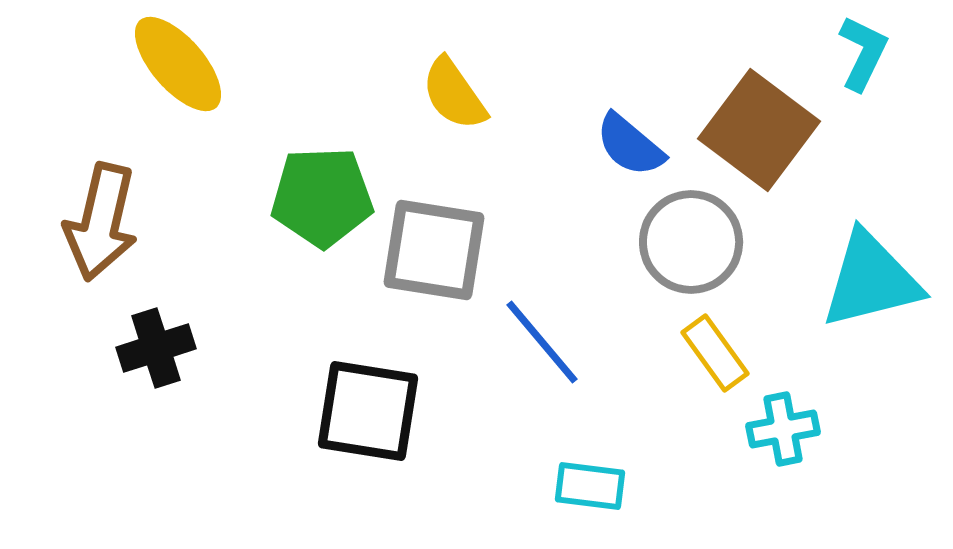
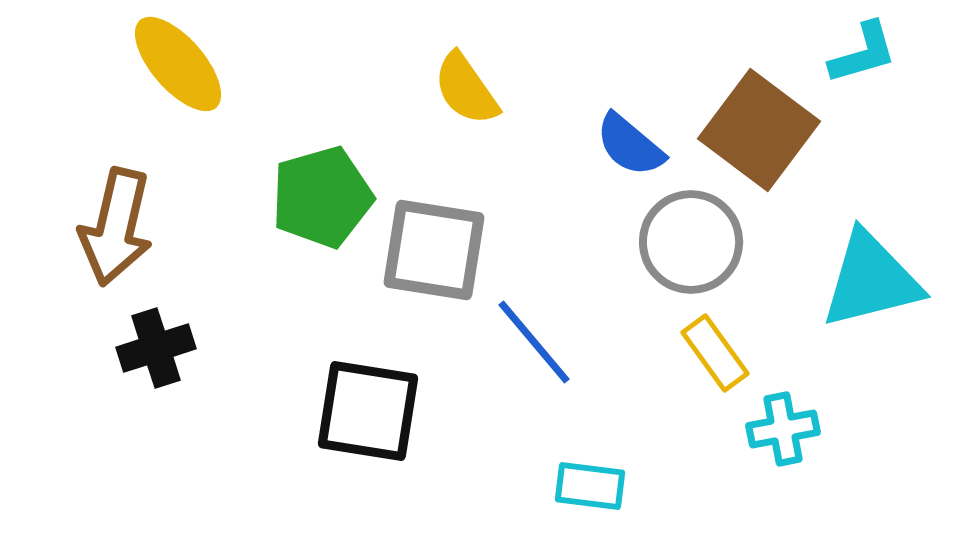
cyan L-shape: rotated 48 degrees clockwise
yellow semicircle: moved 12 px right, 5 px up
green pentagon: rotated 14 degrees counterclockwise
brown arrow: moved 15 px right, 5 px down
blue line: moved 8 px left
